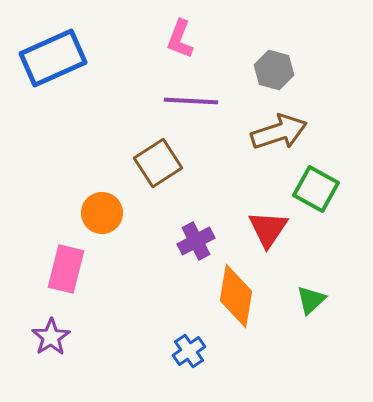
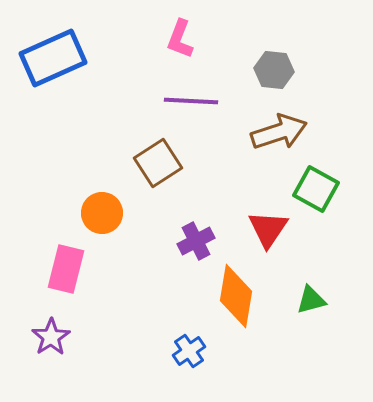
gray hexagon: rotated 9 degrees counterclockwise
green triangle: rotated 28 degrees clockwise
